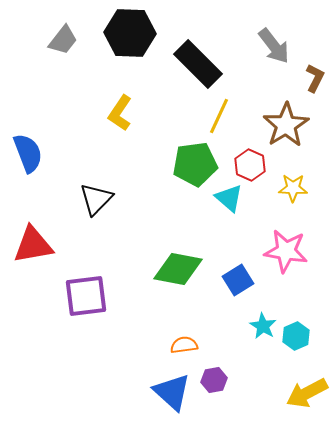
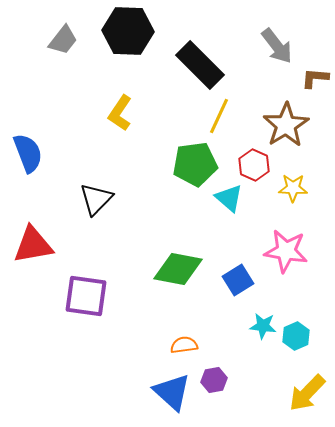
black hexagon: moved 2 px left, 2 px up
gray arrow: moved 3 px right
black rectangle: moved 2 px right, 1 px down
brown L-shape: rotated 112 degrees counterclockwise
red hexagon: moved 4 px right
purple square: rotated 15 degrees clockwise
cyan star: rotated 24 degrees counterclockwise
yellow arrow: rotated 18 degrees counterclockwise
